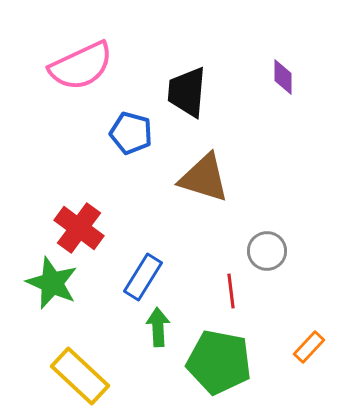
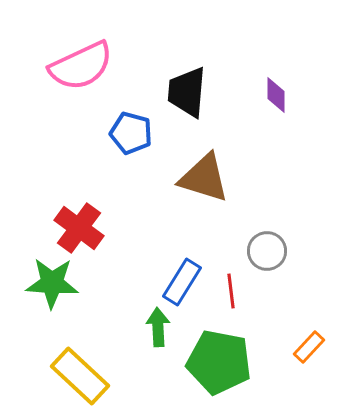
purple diamond: moved 7 px left, 18 px down
blue rectangle: moved 39 px right, 5 px down
green star: rotated 20 degrees counterclockwise
